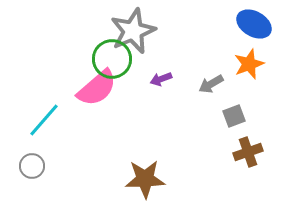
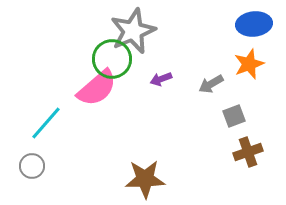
blue ellipse: rotated 36 degrees counterclockwise
cyan line: moved 2 px right, 3 px down
